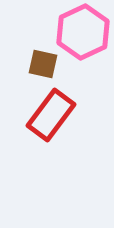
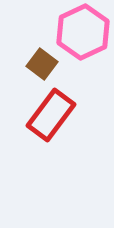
brown square: moved 1 px left; rotated 24 degrees clockwise
